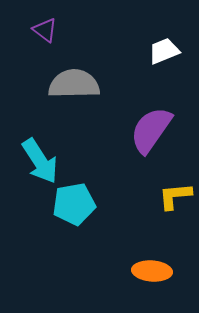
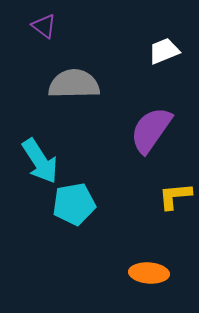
purple triangle: moved 1 px left, 4 px up
orange ellipse: moved 3 px left, 2 px down
